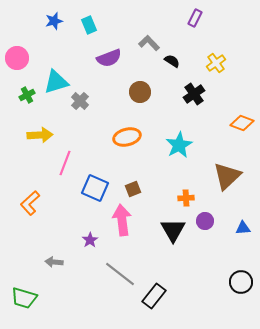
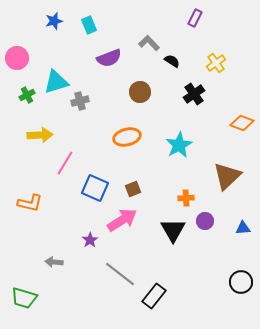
gray cross: rotated 30 degrees clockwise
pink line: rotated 10 degrees clockwise
orange L-shape: rotated 125 degrees counterclockwise
pink arrow: rotated 64 degrees clockwise
